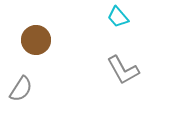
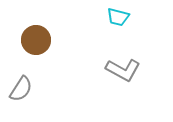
cyan trapezoid: rotated 35 degrees counterclockwise
gray L-shape: rotated 32 degrees counterclockwise
